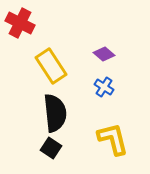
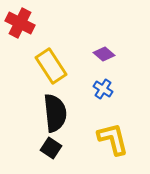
blue cross: moved 1 px left, 2 px down
